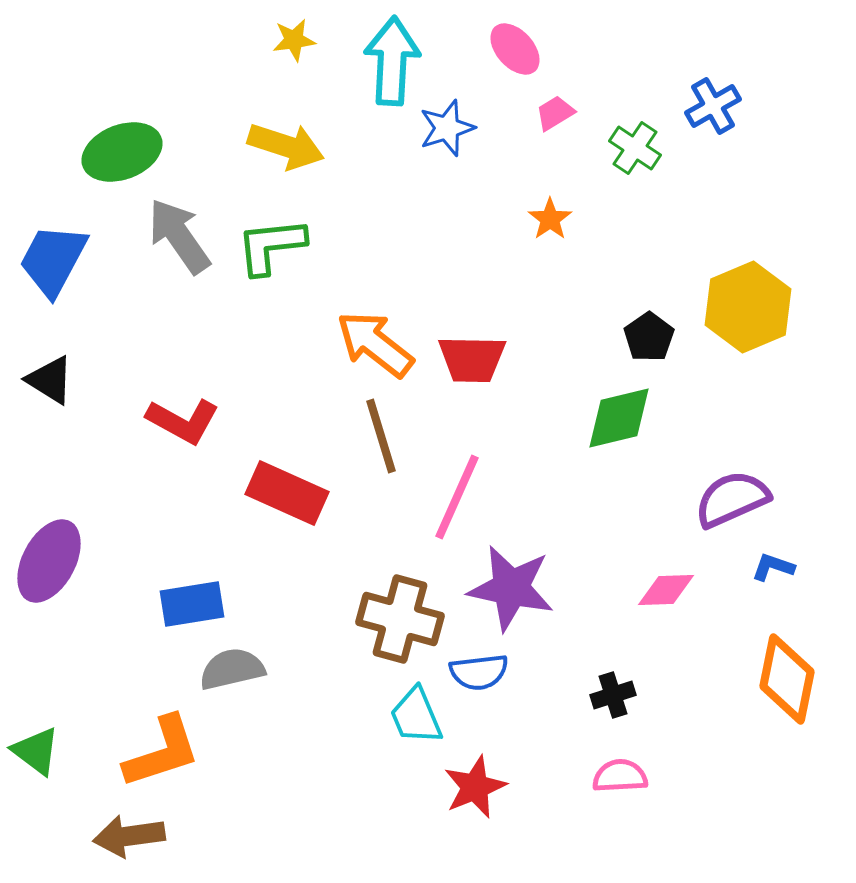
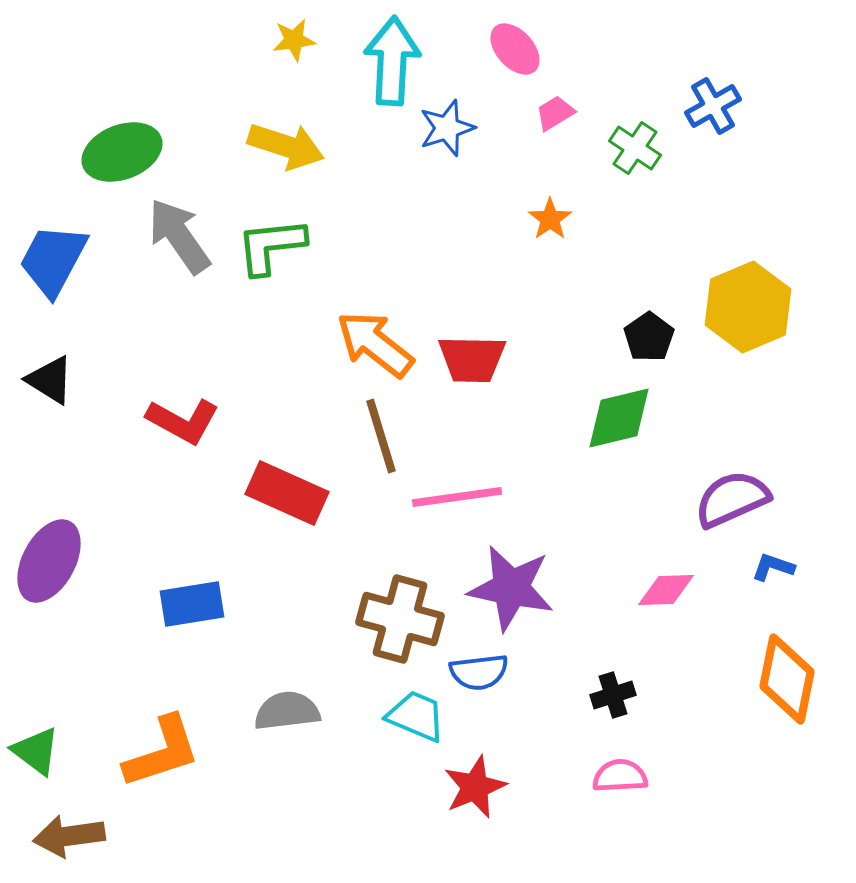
pink line: rotated 58 degrees clockwise
gray semicircle: moved 55 px right, 42 px down; rotated 6 degrees clockwise
cyan trapezoid: rotated 136 degrees clockwise
brown arrow: moved 60 px left
